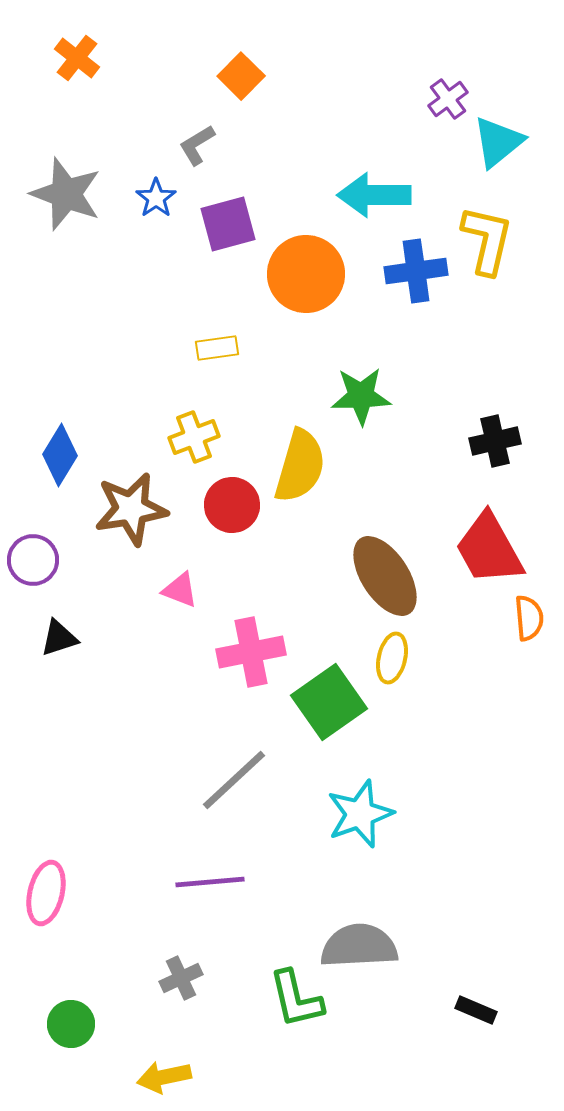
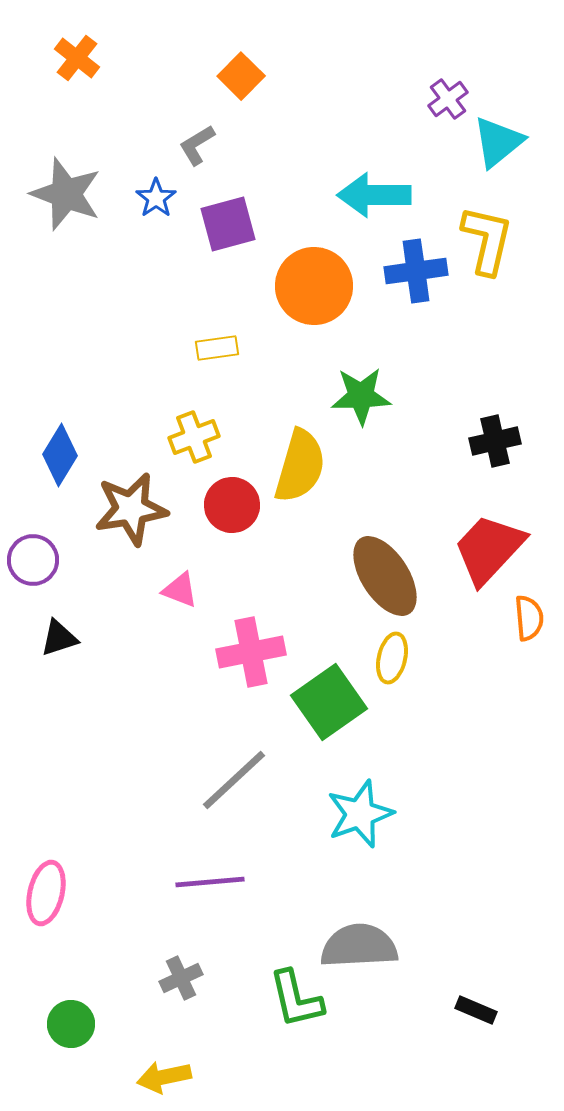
orange circle: moved 8 px right, 12 px down
red trapezoid: rotated 72 degrees clockwise
